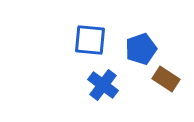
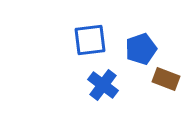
blue square: rotated 12 degrees counterclockwise
brown rectangle: rotated 12 degrees counterclockwise
